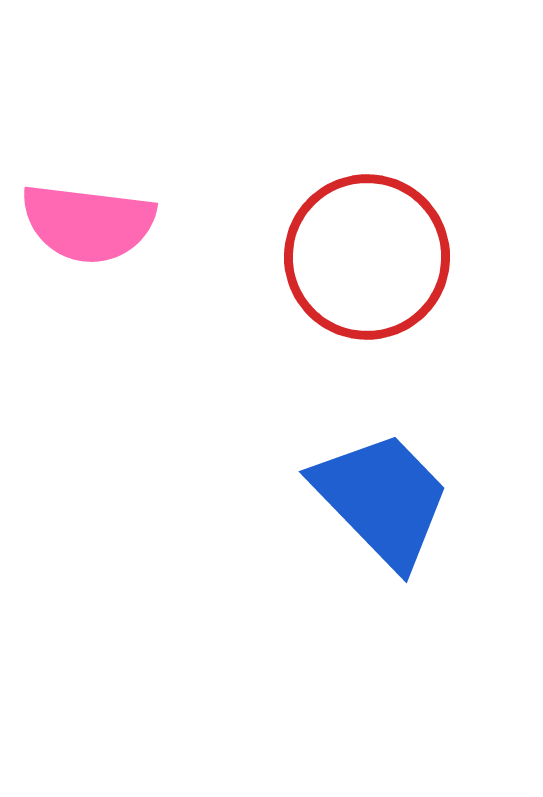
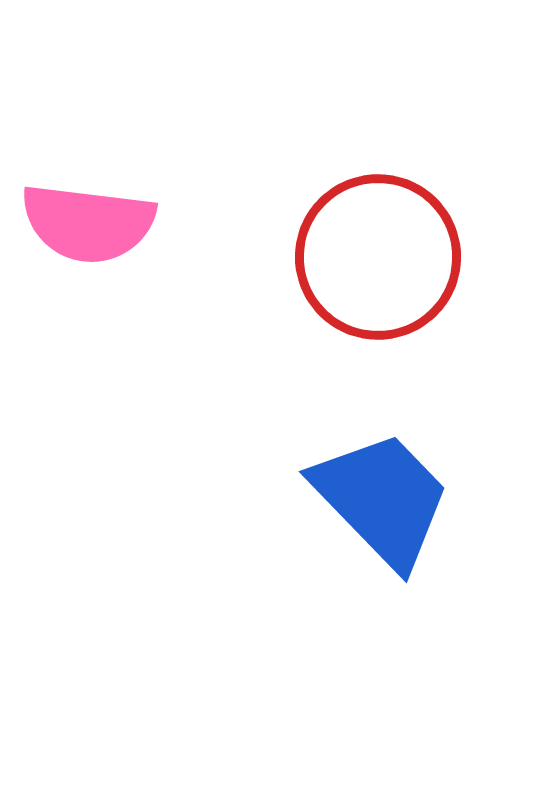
red circle: moved 11 px right
